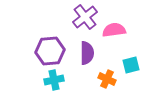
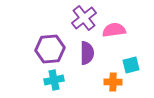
purple cross: moved 1 px left, 1 px down
purple hexagon: moved 2 px up
orange cross: moved 6 px right, 3 px down; rotated 24 degrees counterclockwise
